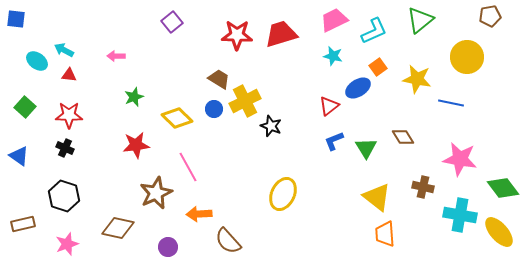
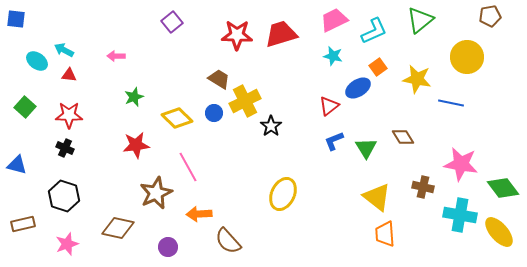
blue circle at (214, 109): moved 4 px down
black star at (271, 126): rotated 15 degrees clockwise
blue triangle at (19, 156): moved 2 px left, 9 px down; rotated 20 degrees counterclockwise
pink star at (460, 159): moved 1 px right, 5 px down
